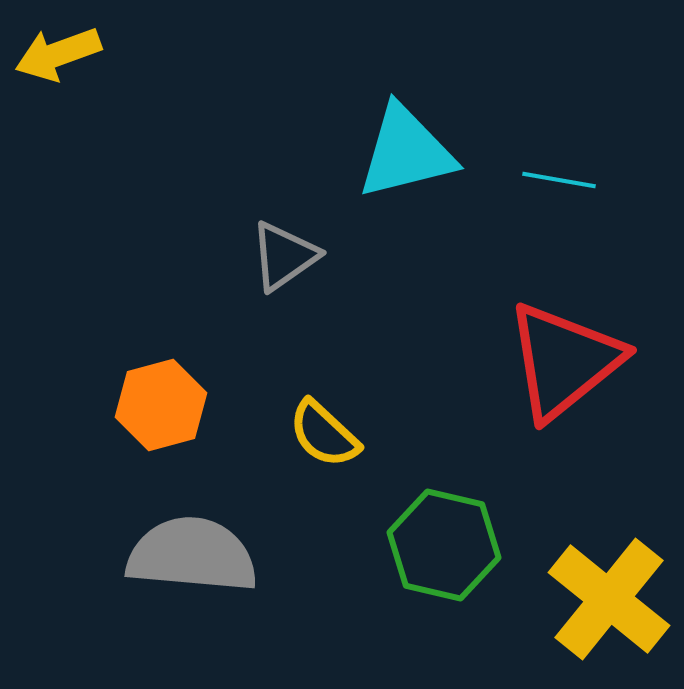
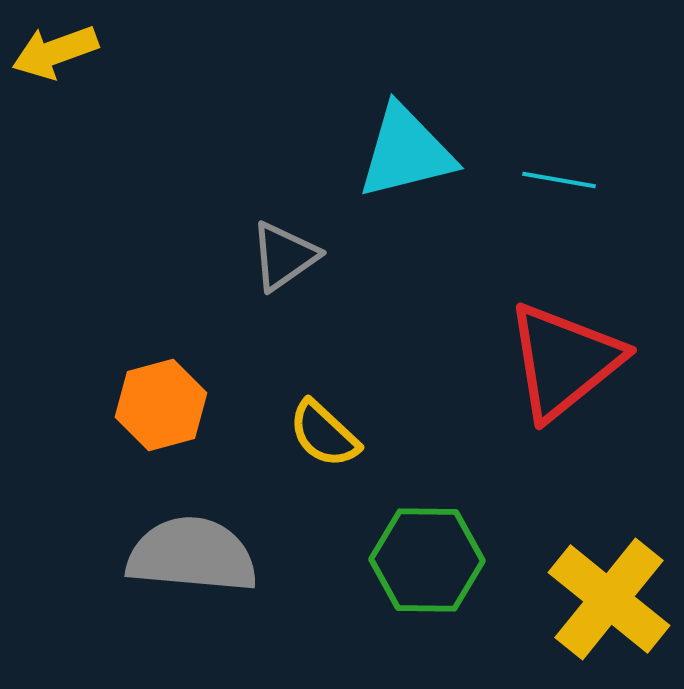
yellow arrow: moved 3 px left, 2 px up
green hexagon: moved 17 px left, 15 px down; rotated 12 degrees counterclockwise
